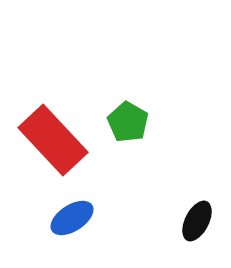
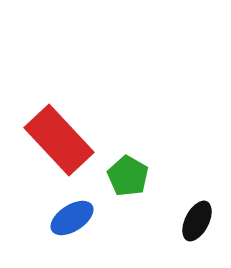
green pentagon: moved 54 px down
red rectangle: moved 6 px right
